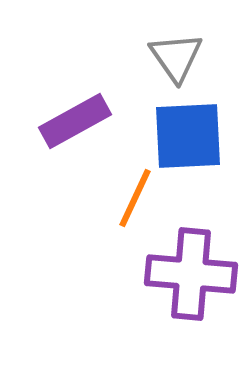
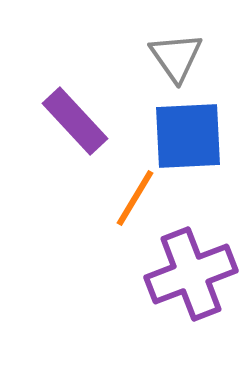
purple rectangle: rotated 76 degrees clockwise
orange line: rotated 6 degrees clockwise
purple cross: rotated 26 degrees counterclockwise
